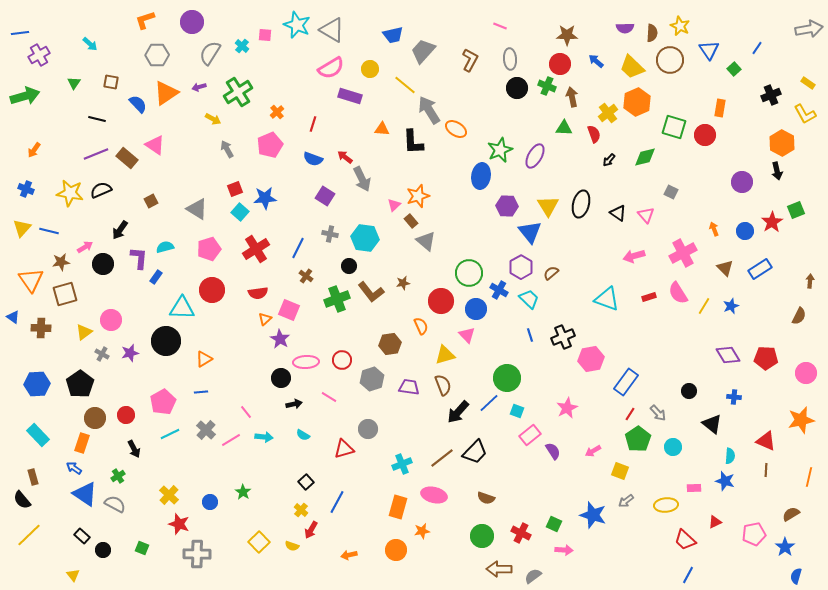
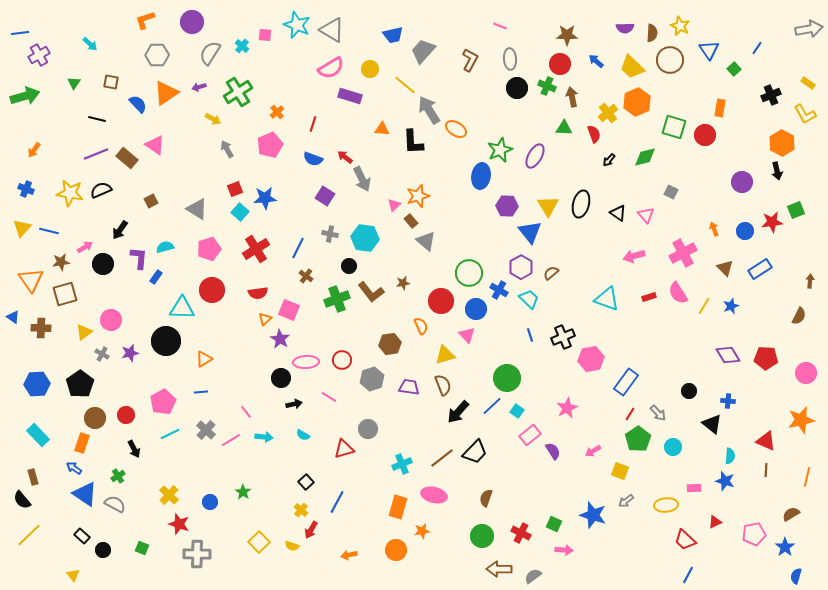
red star at (772, 222): rotated 25 degrees clockwise
blue cross at (734, 397): moved 6 px left, 4 px down
blue line at (489, 403): moved 3 px right, 3 px down
cyan square at (517, 411): rotated 16 degrees clockwise
orange line at (809, 477): moved 2 px left
brown semicircle at (486, 498): rotated 90 degrees clockwise
